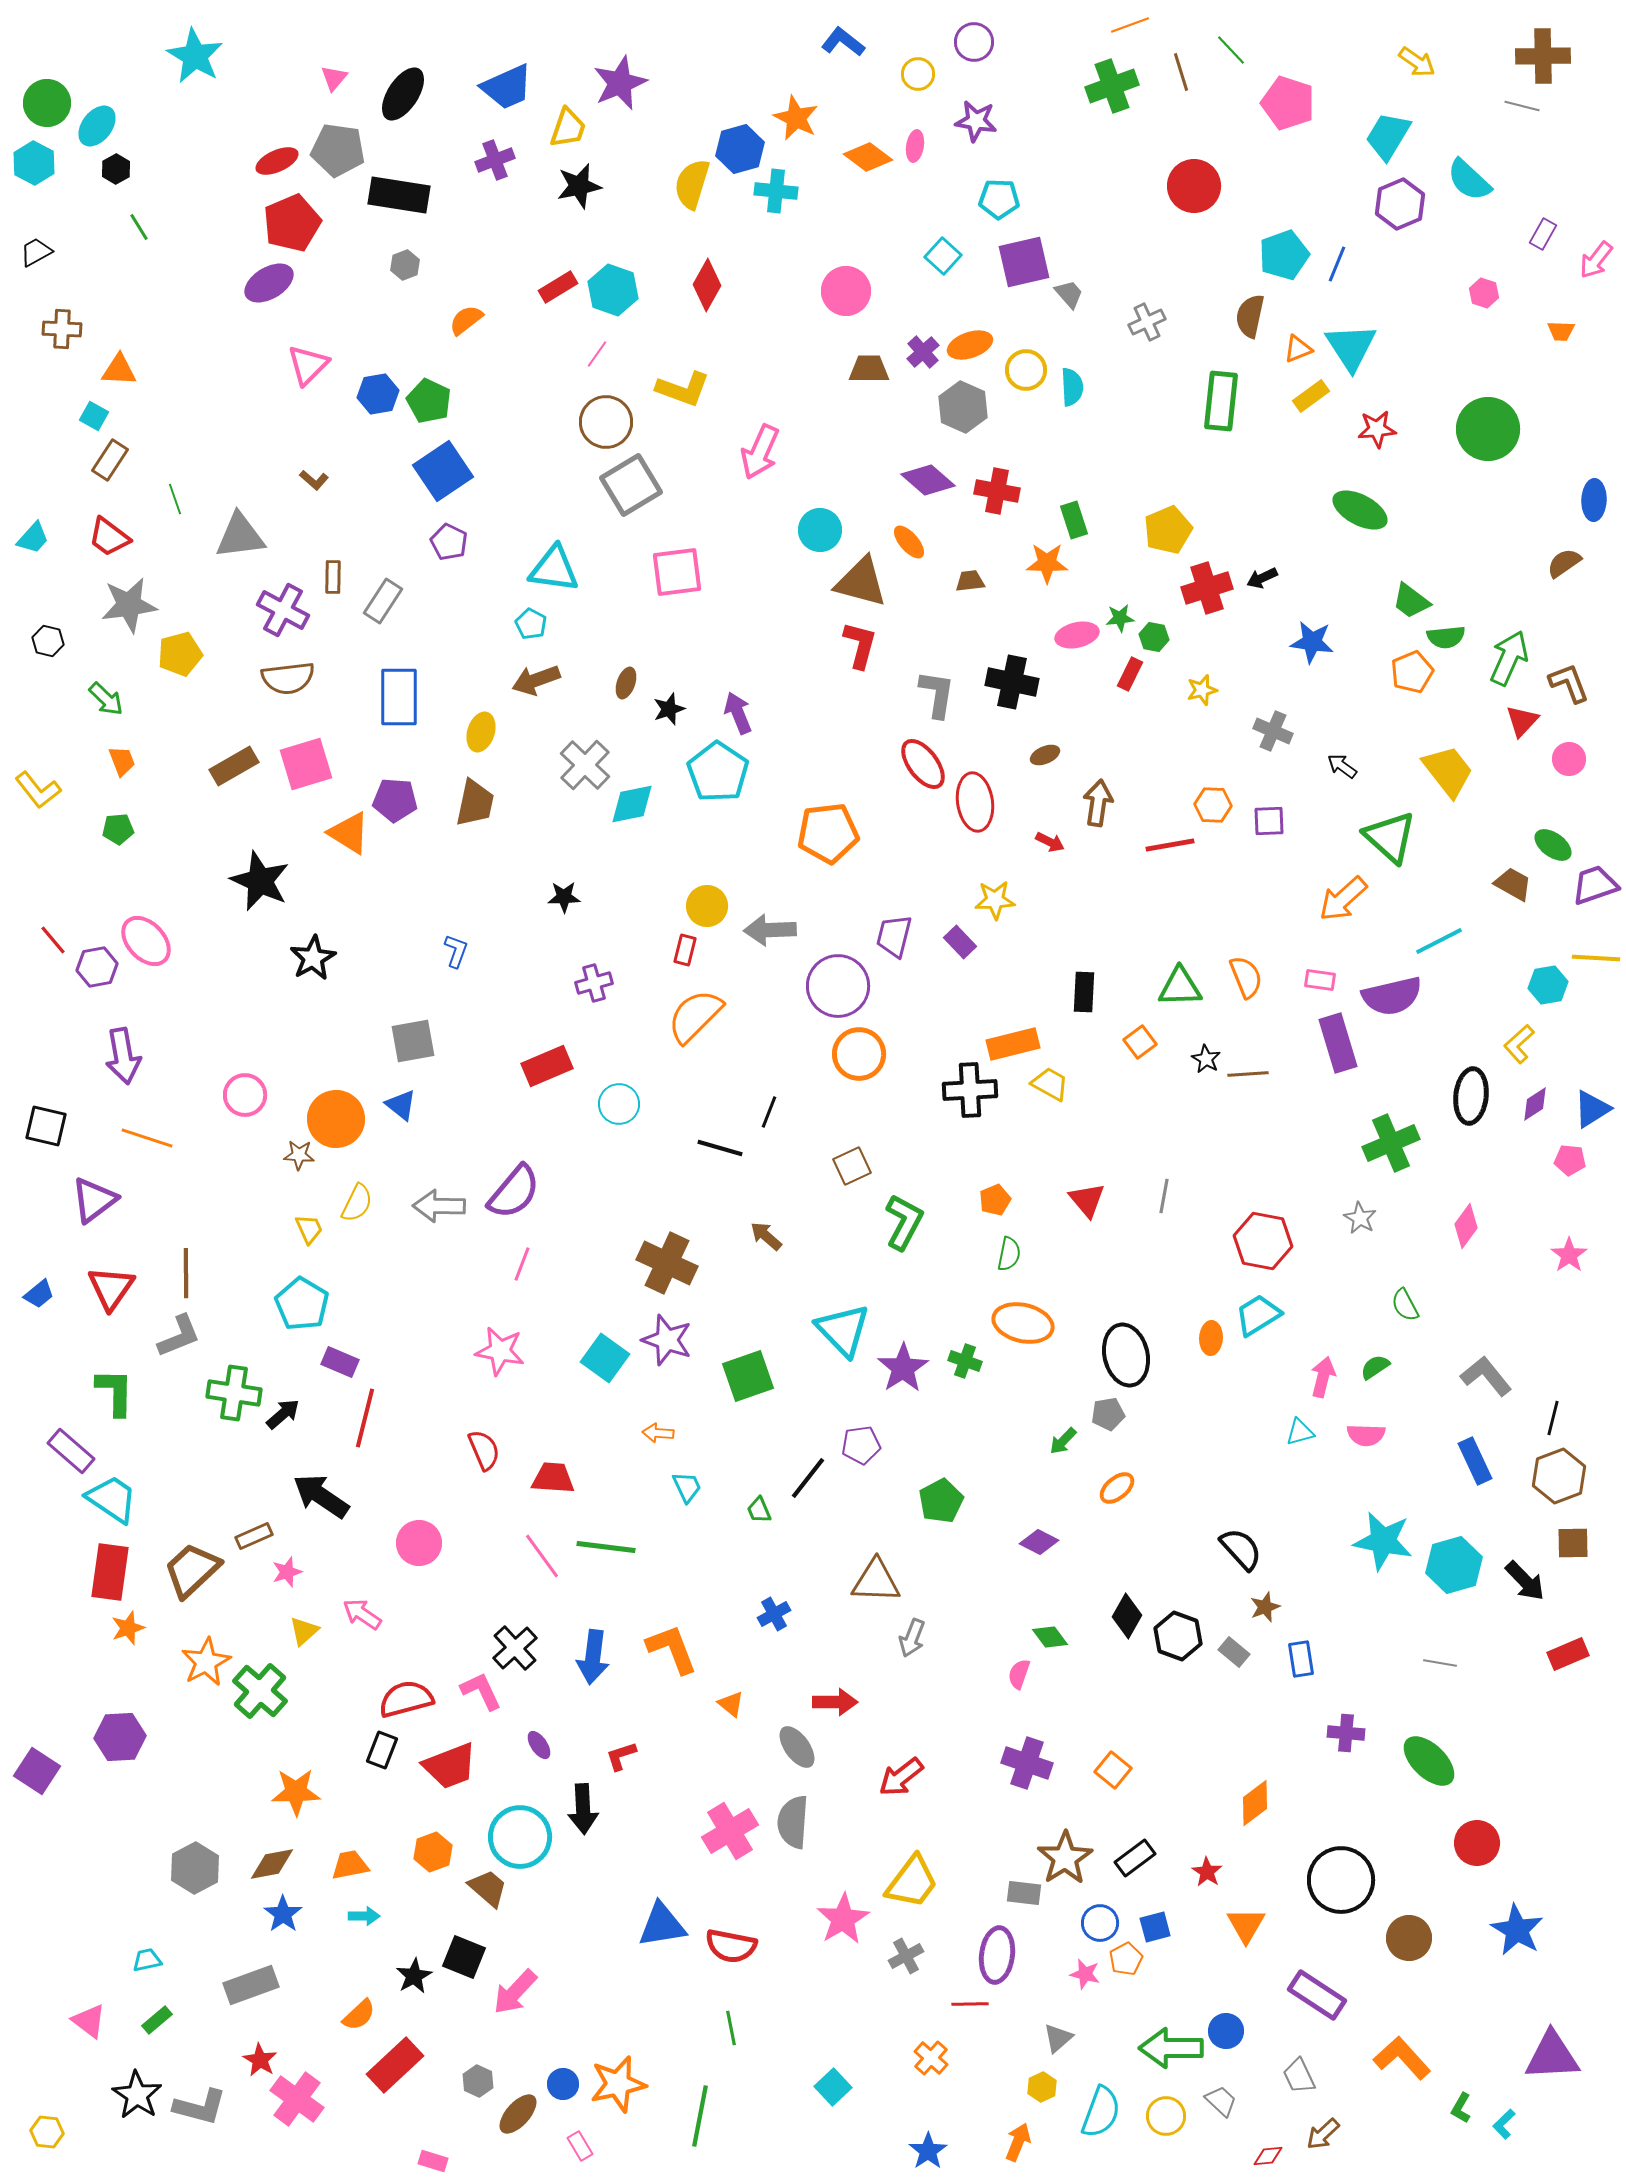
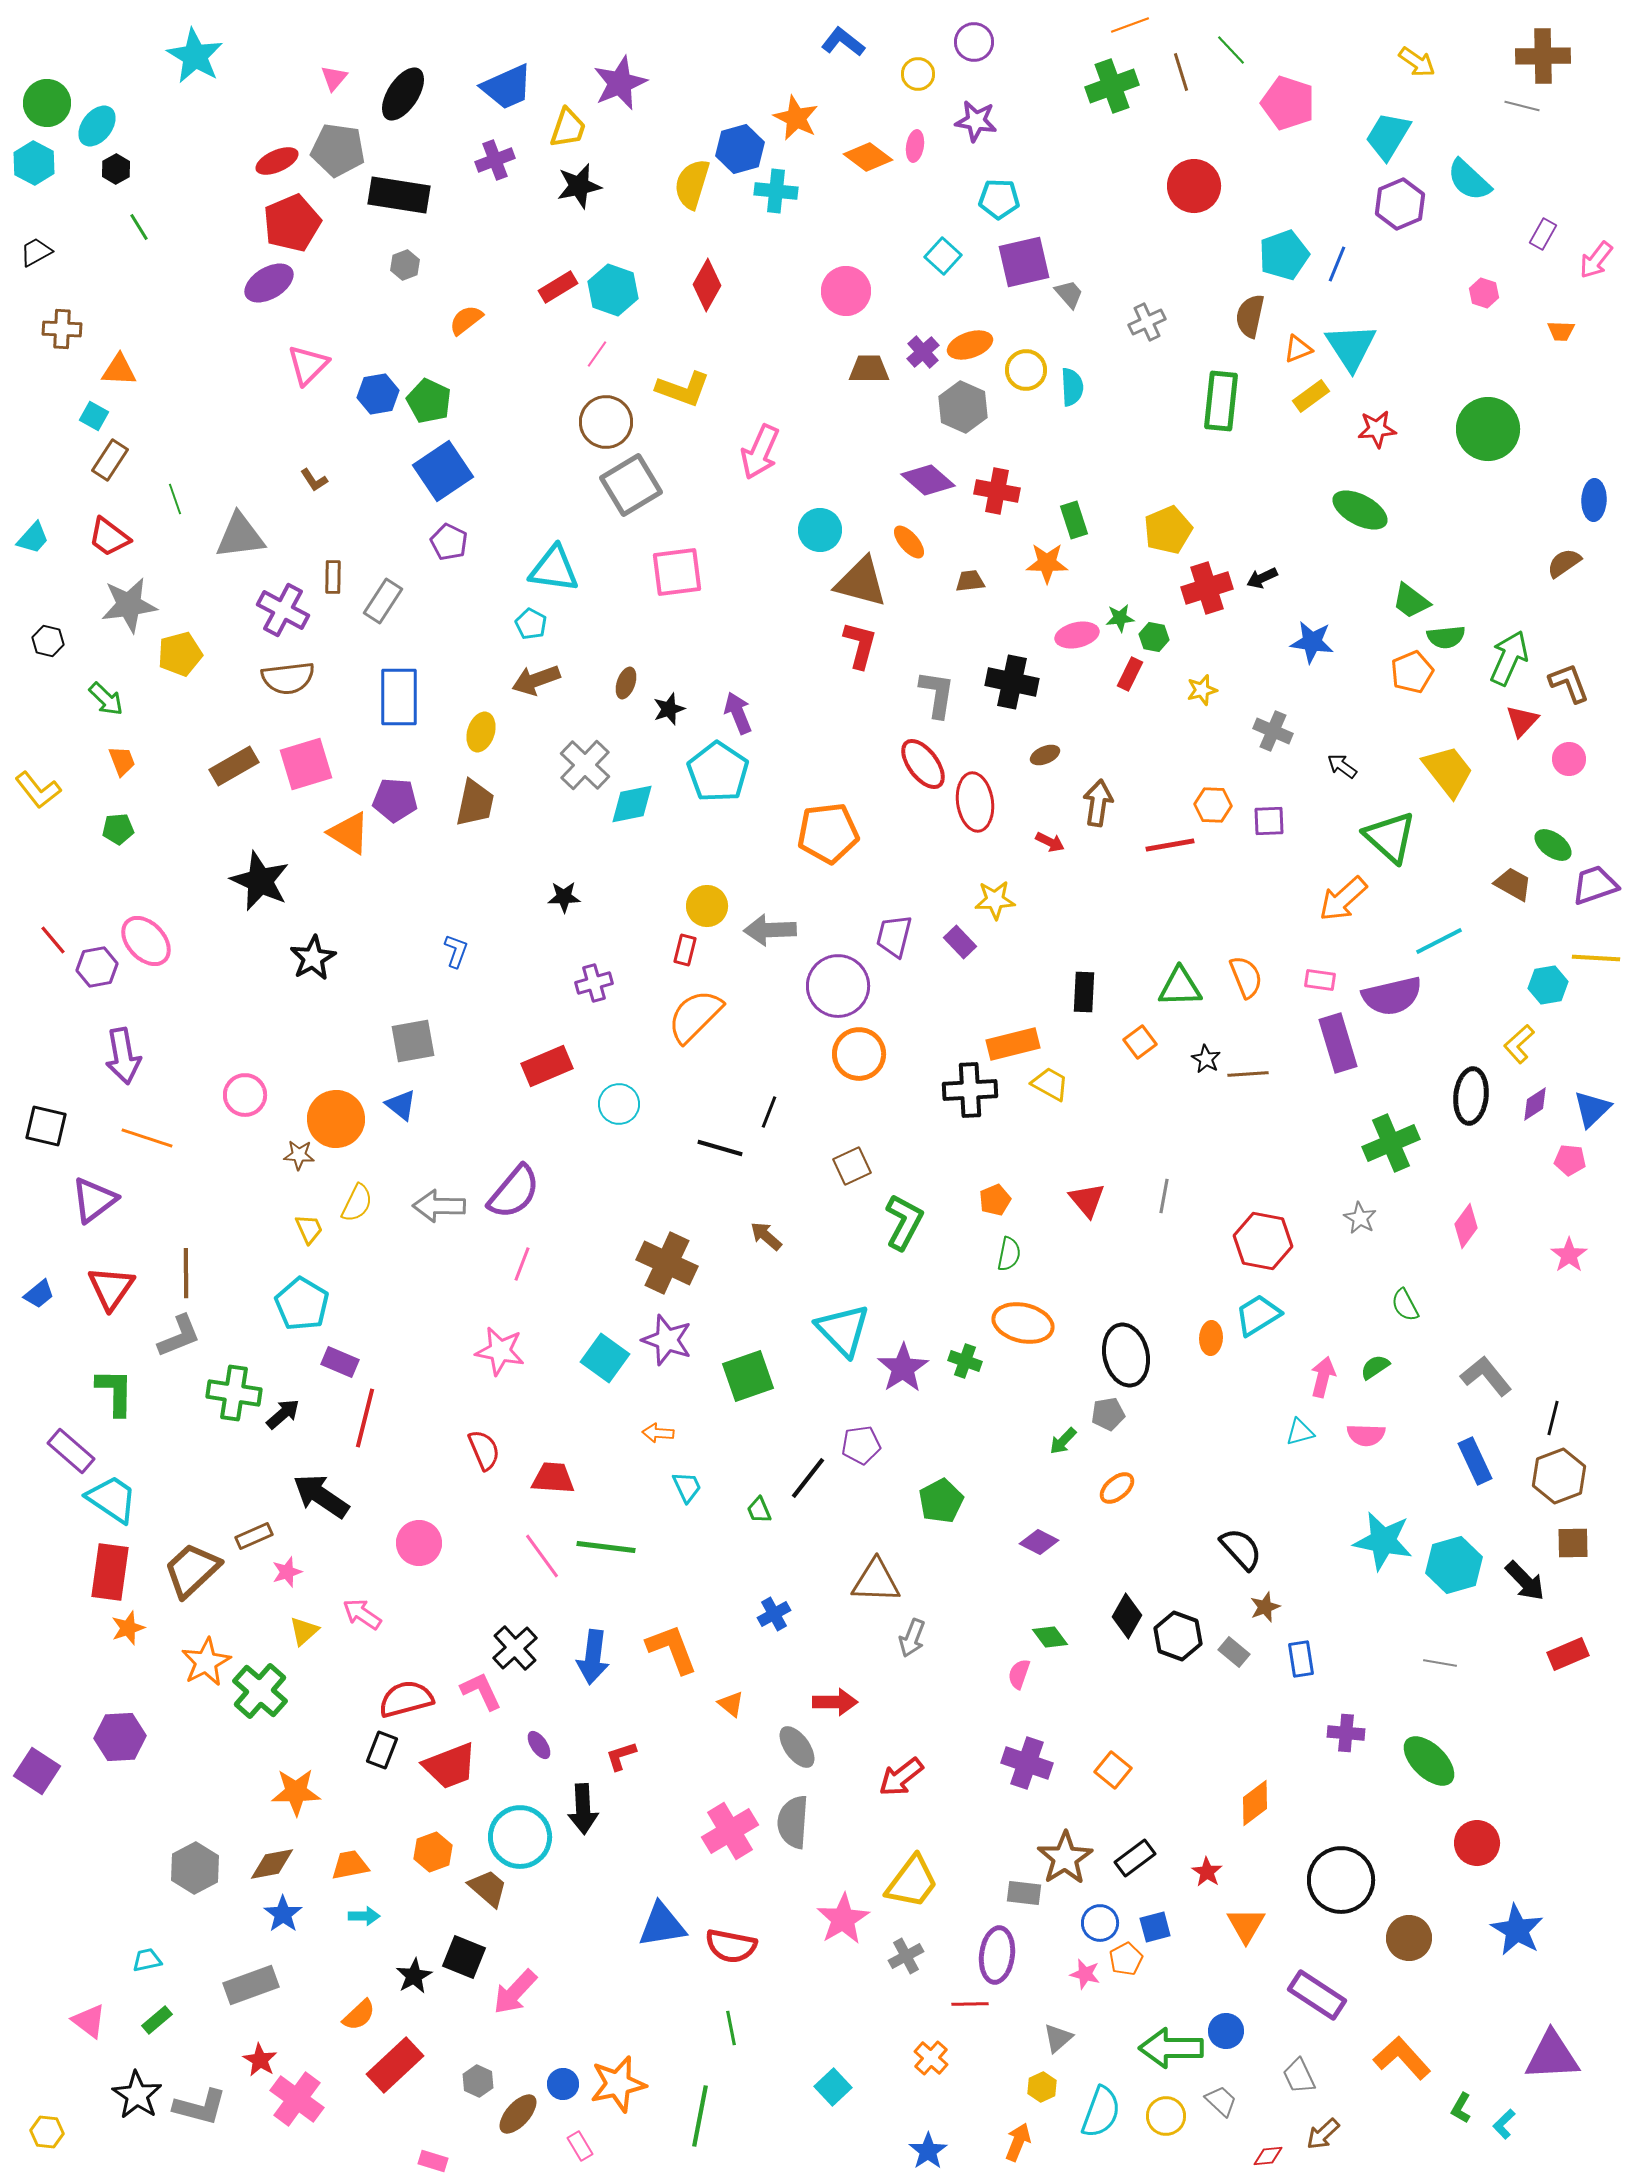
brown L-shape at (314, 480): rotated 16 degrees clockwise
blue triangle at (1592, 1109): rotated 12 degrees counterclockwise
